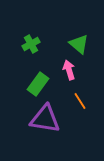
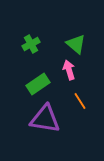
green triangle: moved 3 px left
green rectangle: rotated 20 degrees clockwise
